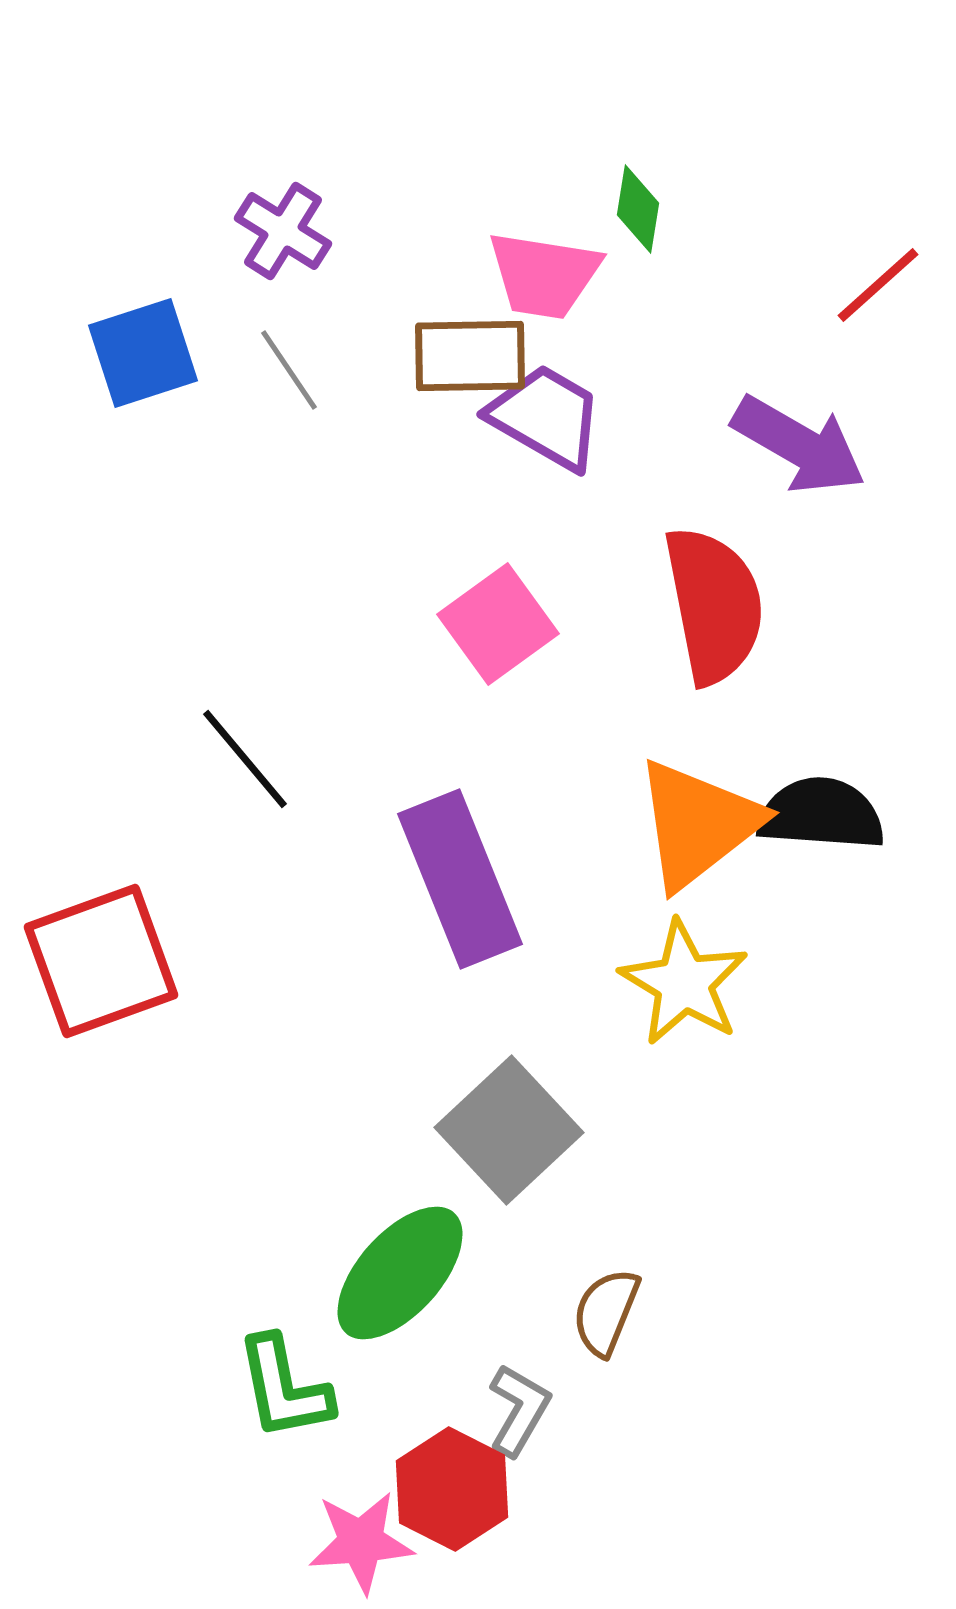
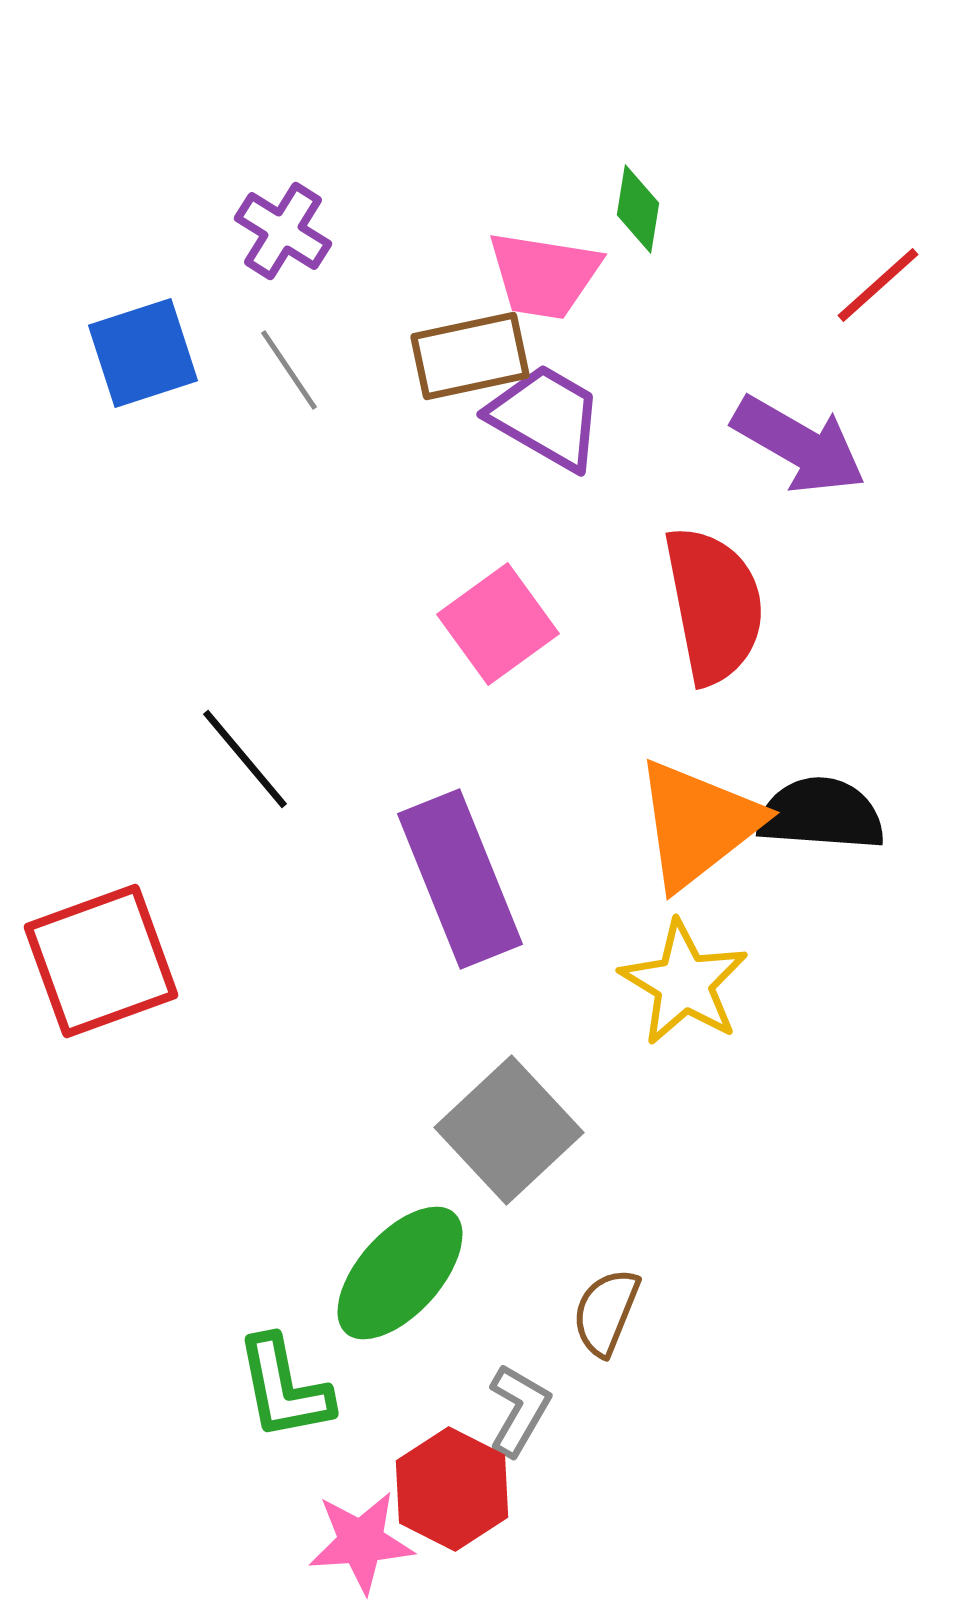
brown rectangle: rotated 11 degrees counterclockwise
